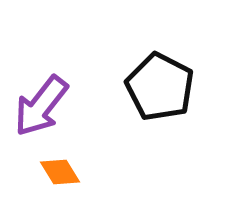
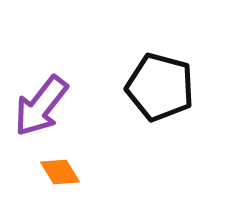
black pentagon: rotated 12 degrees counterclockwise
